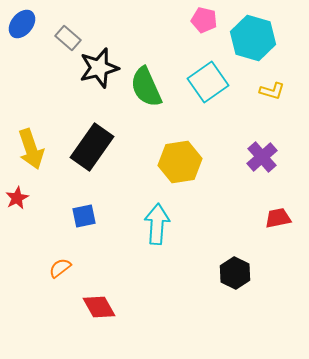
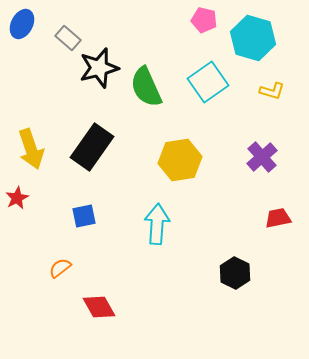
blue ellipse: rotated 12 degrees counterclockwise
yellow hexagon: moved 2 px up
